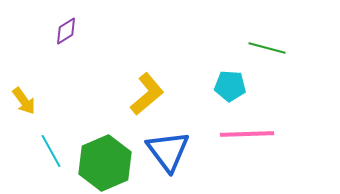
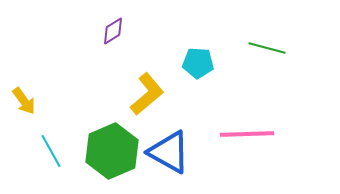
purple diamond: moved 47 px right
cyan pentagon: moved 32 px left, 23 px up
blue triangle: moved 1 px right, 1 px down; rotated 24 degrees counterclockwise
green hexagon: moved 7 px right, 12 px up
